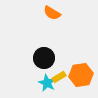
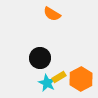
orange semicircle: moved 1 px down
black circle: moved 4 px left
orange hexagon: moved 4 px down; rotated 20 degrees counterclockwise
